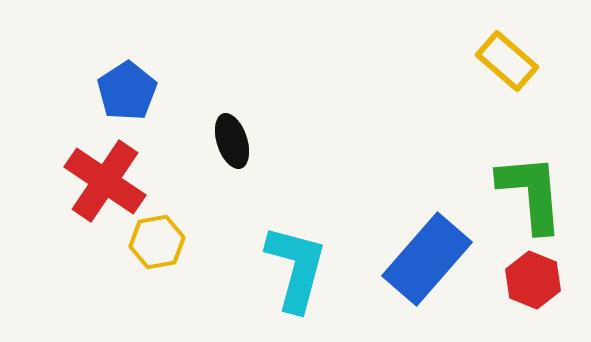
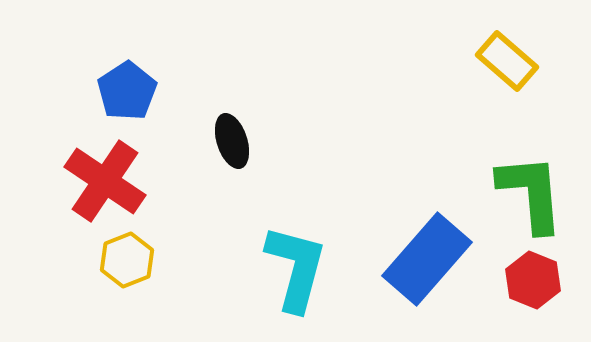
yellow hexagon: moved 30 px left, 18 px down; rotated 12 degrees counterclockwise
